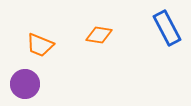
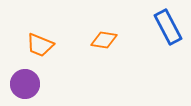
blue rectangle: moved 1 px right, 1 px up
orange diamond: moved 5 px right, 5 px down
